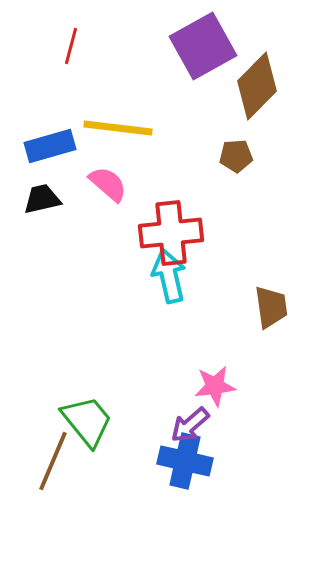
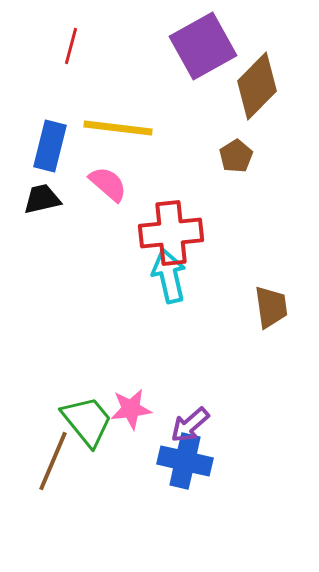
blue rectangle: rotated 60 degrees counterclockwise
brown pentagon: rotated 28 degrees counterclockwise
pink star: moved 84 px left, 23 px down
